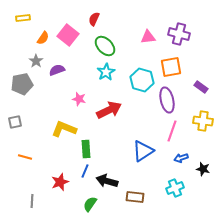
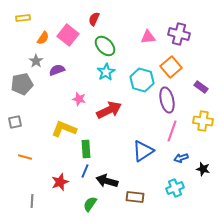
orange square: rotated 30 degrees counterclockwise
